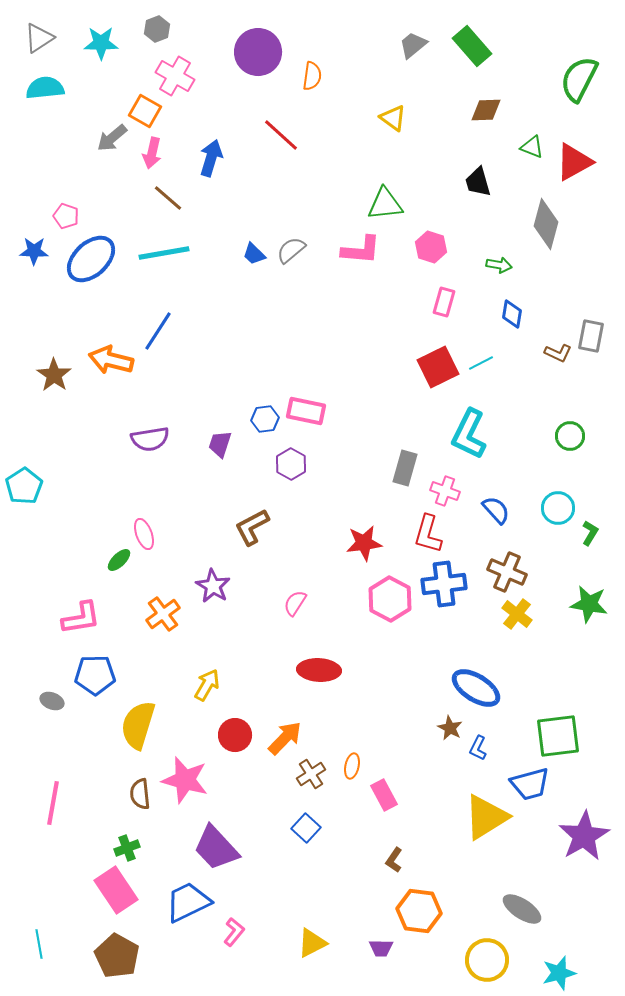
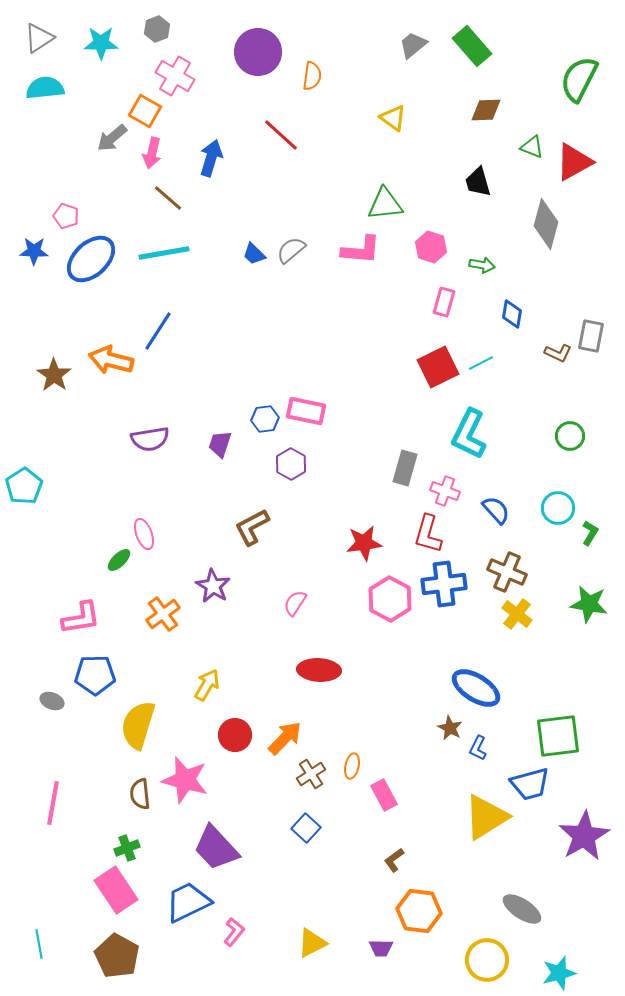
green arrow at (499, 265): moved 17 px left
brown L-shape at (394, 860): rotated 20 degrees clockwise
